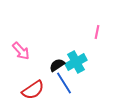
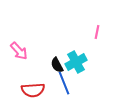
pink arrow: moved 2 px left
black semicircle: rotated 84 degrees counterclockwise
blue line: rotated 10 degrees clockwise
red semicircle: rotated 30 degrees clockwise
